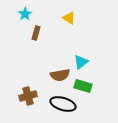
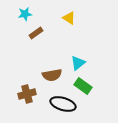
cyan star: rotated 24 degrees clockwise
brown rectangle: rotated 40 degrees clockwise
cyan triangle: moved 3 px left, 1 px down
brown semicircle: moved 8 px left
green rectangle: rotated 18 degrees clockwise
brown cross: moved 1 px left, 2 px up
